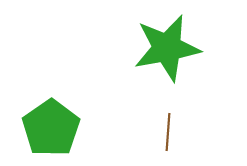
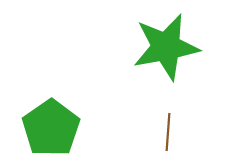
green star: moved 1 px left, 1 px up
